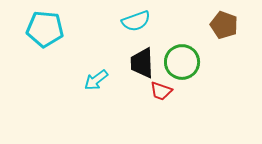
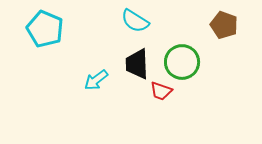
cyan semicircle: moved 1 px left; rotated 52 degrees clockwise
cyan pentagon: rotated 18 degrees clockwise
black trapezoid: moved 5 px left, 1 px down
